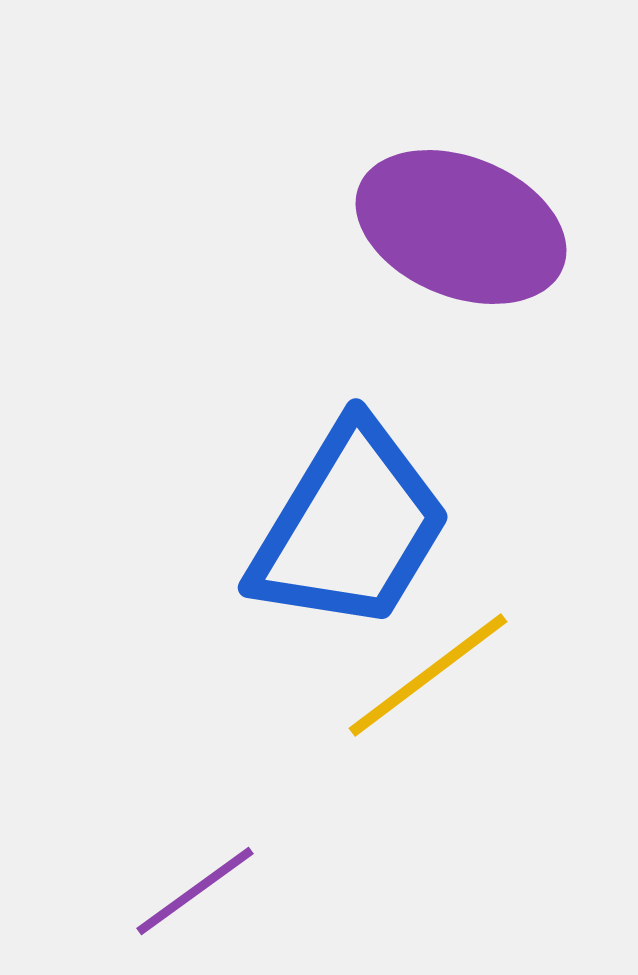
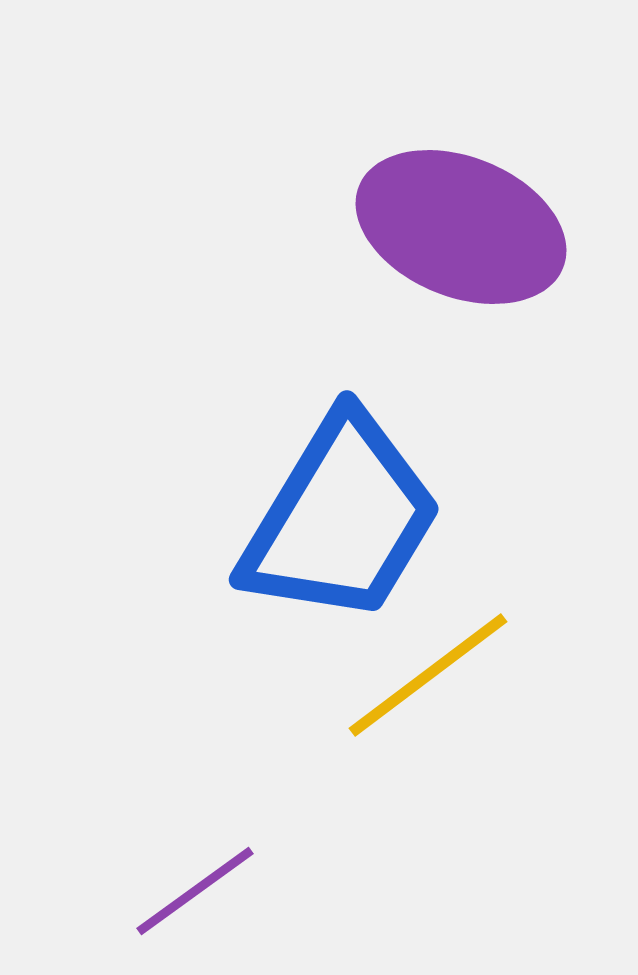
blue trapezoid: moved 9 px left, 8 px up
